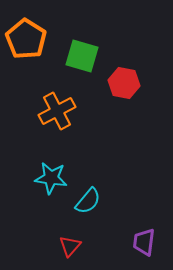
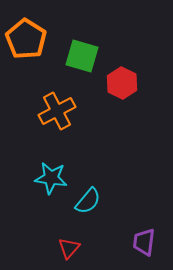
red hexagon: moved 2 px left; rotated 16 degrees clockwise
red triangle: moved 1 px left, 2 px down
